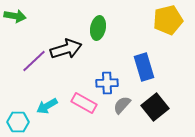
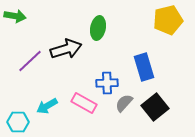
purple line: moved 4 px left
gray semicircle: moved 2 px right, 2 px up
